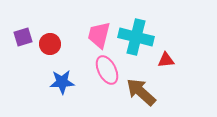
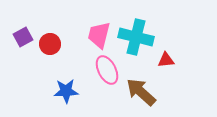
purple square: rotated 12 degrees counterclockwise
blue star: moved 4 px right, 9 px down
